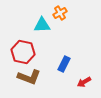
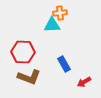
orange cross: rotated 24 degrees clockwise
cyan triangle: moved 10 px right
red hexagon: rotated 10 degrees counterclockwise
blue rectangle: rotated 56 degrees counterclockwise
